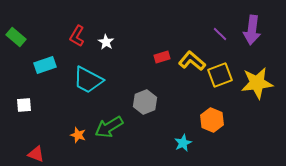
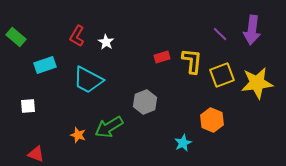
yellow L-shape: rotated 56 degrees clockwise
yellow square: moved 2 px right
white square: moved 4 px right, 1 px down
